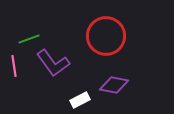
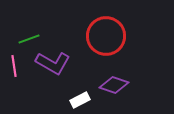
purple L-shape: rotated 24 degrees counterclockwise
purple diamond: rotated 8 degrees clockwise
